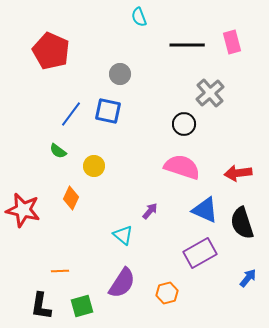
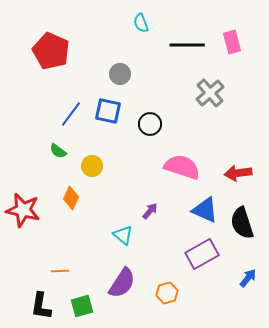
cyan semicircle: moved 2 px right, 6 px down
black circle: moved 34 px left
yellow circle: moved 2 px left
purple rectangle: moved 2 px right, 1 px down
